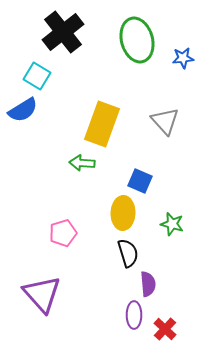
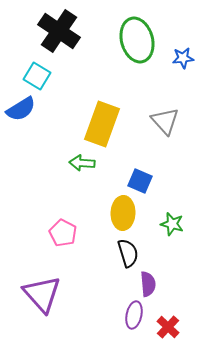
black cross: moved 4 px left, 1 px up; rotated 18 degrees counterclockwise
blue semicircle: moved 2 px left, 1 px up
pink pentagon: rotated 28 degrees counterclockwise
purple ellipse: rotated 12 degrees clockwise
red cross: moved 3 px right, 2 px up
